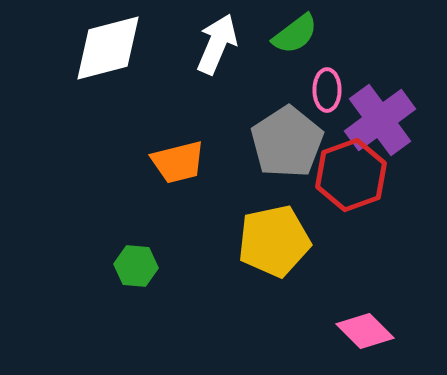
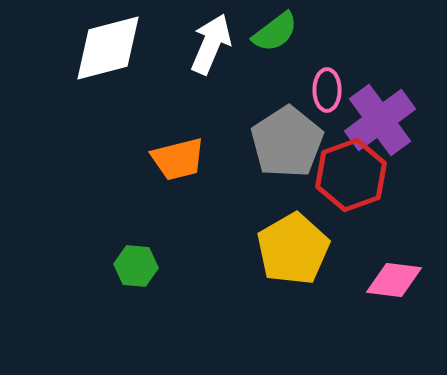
green semicircle: moved 20 px left, 2 px up
white arrow: moved 6 px left
orange trapezoid: moved 3 px up
yellow pentagon: moved 19 px right, 8 px down; rotated 18 degrees counterclockwise
pink diamond: moved 29 px right, 51 px up; rotated 38 degrees counterclockwise
